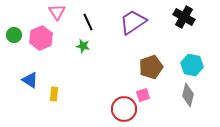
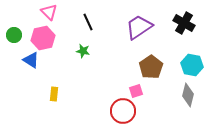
pink triangle: moved 8 px left; rotated 12 degrees counterclockwise
black cross: moved 6 px down
purple trapezoid: moved 6 px right, 5 px down
pink hexagon: moved 2 px right; rotated 10 degrees clockwise
green star: moved 5 px down
brown pentagon: rotated 15 degrees counterclockwise
blue triangle: moved 1 px right, 20 px up
pink square: moved 7 px left, 4 px up
red circle: moved 1 px left, 2 px down
